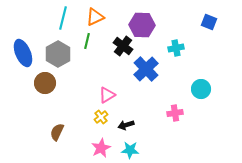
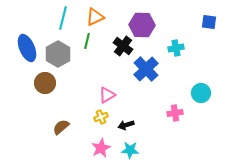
blue square: rotated 14 degrees counterclockwise
blue ellipse: moved 4 px right, 5 px up
cyan circle: moved 4 px down
yellow cross: rotated 16 degrees clockwise
brown semicircle: moved 4 px right, 5 px up; rotated 24 degrees clockwise
